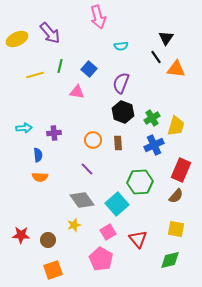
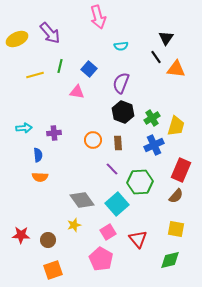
purple line: moved 25 px right
